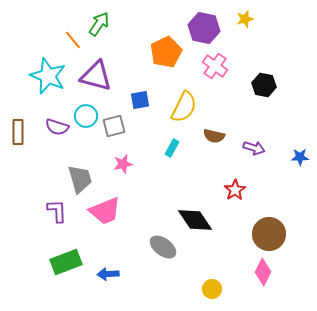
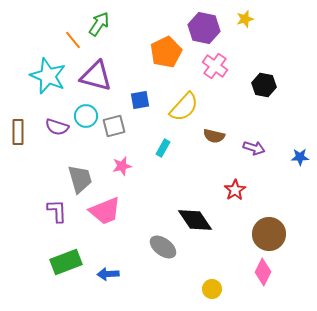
yellow semicircle: rotated 16 degrees clockwise
cyan rectangle: moved 9 px left
pink star: moved 1 px left, 2 px down
